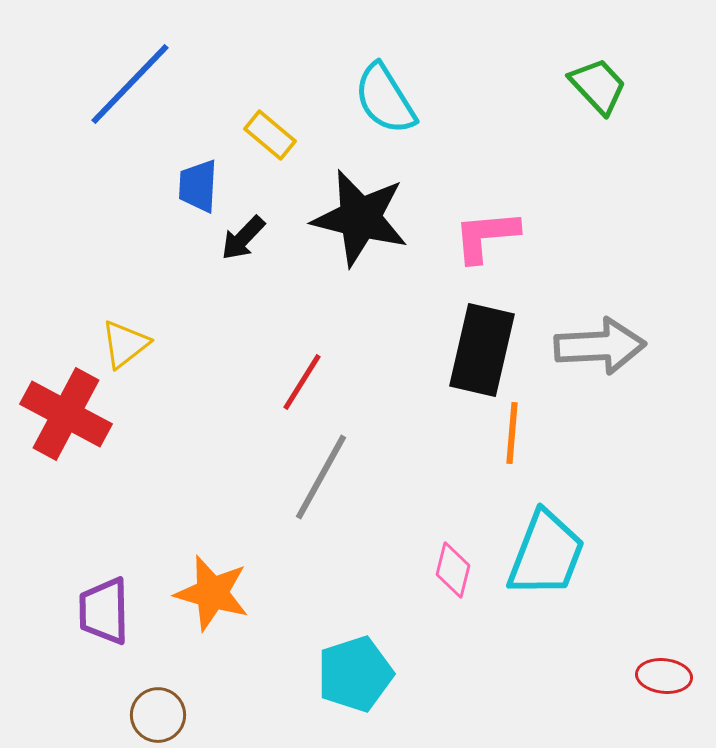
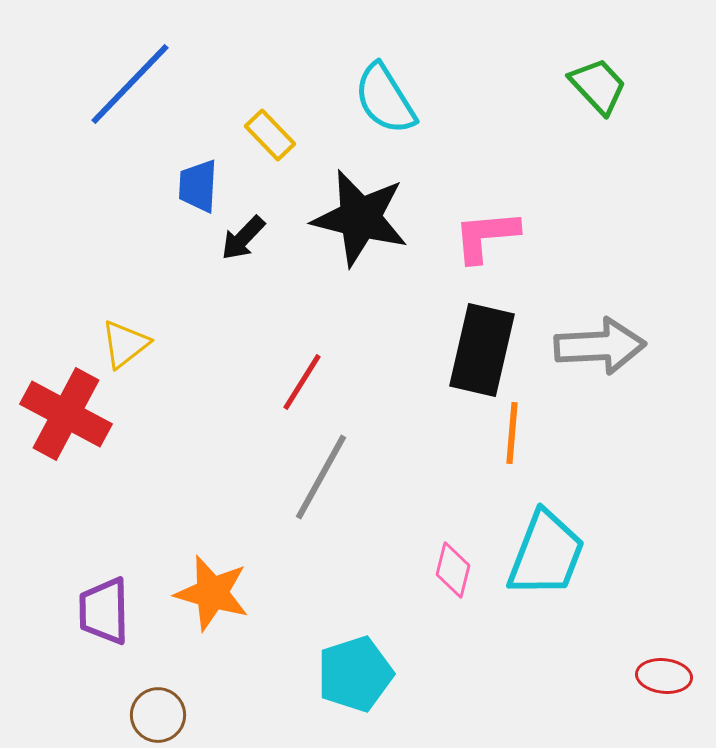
yellow rectangle: rotated 6 degrees clockwise
